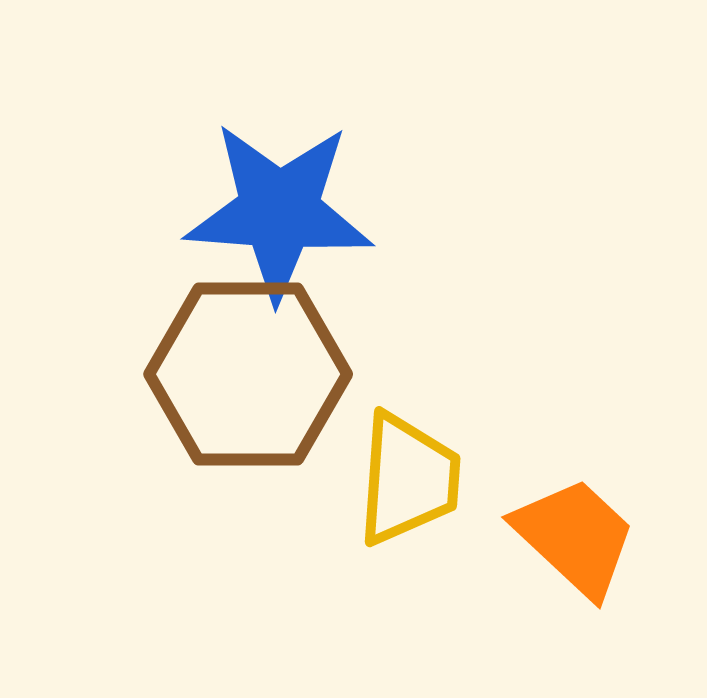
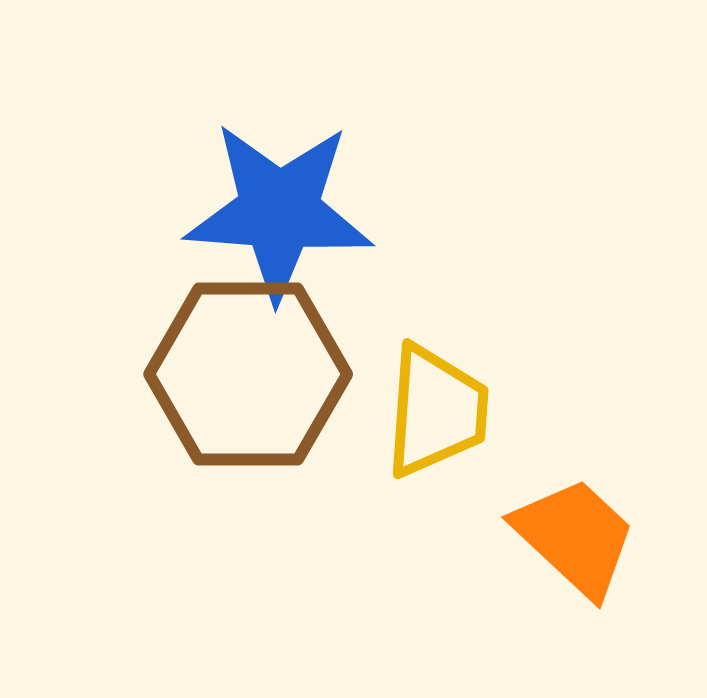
yellow trapezoid: moved 28 px right, 68 px up
